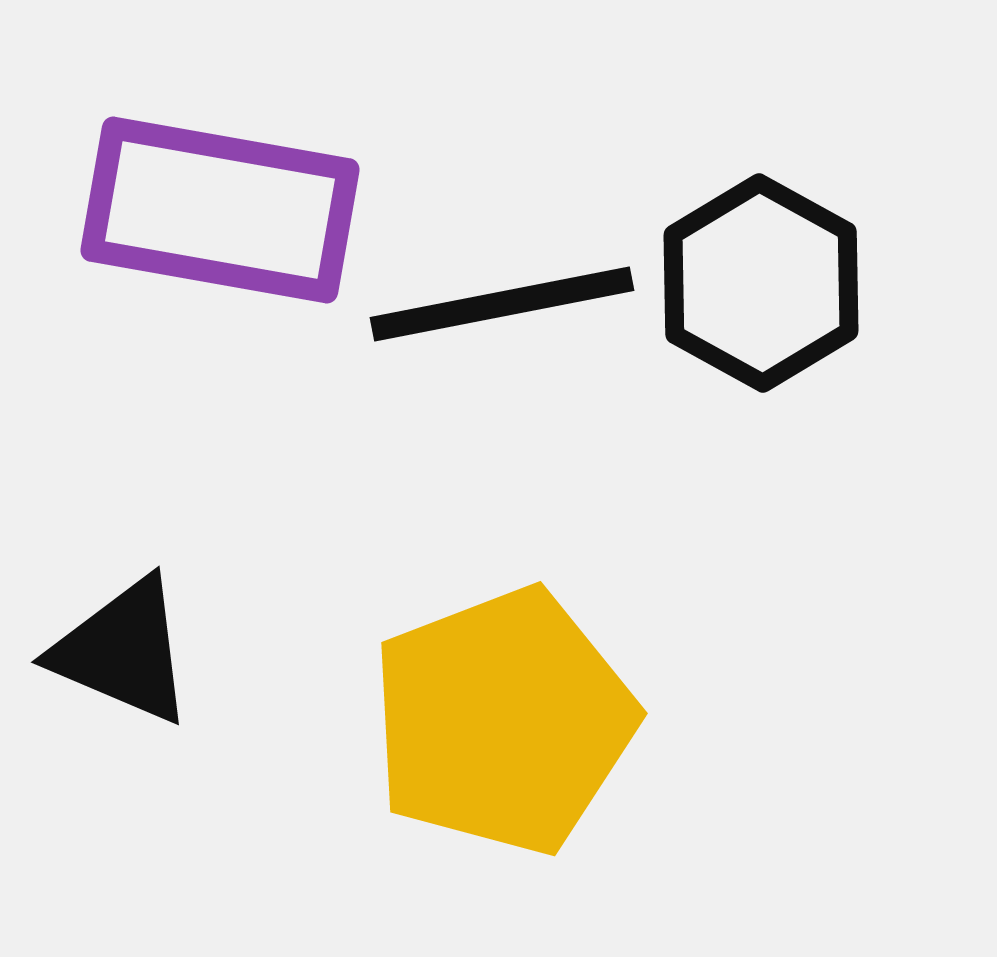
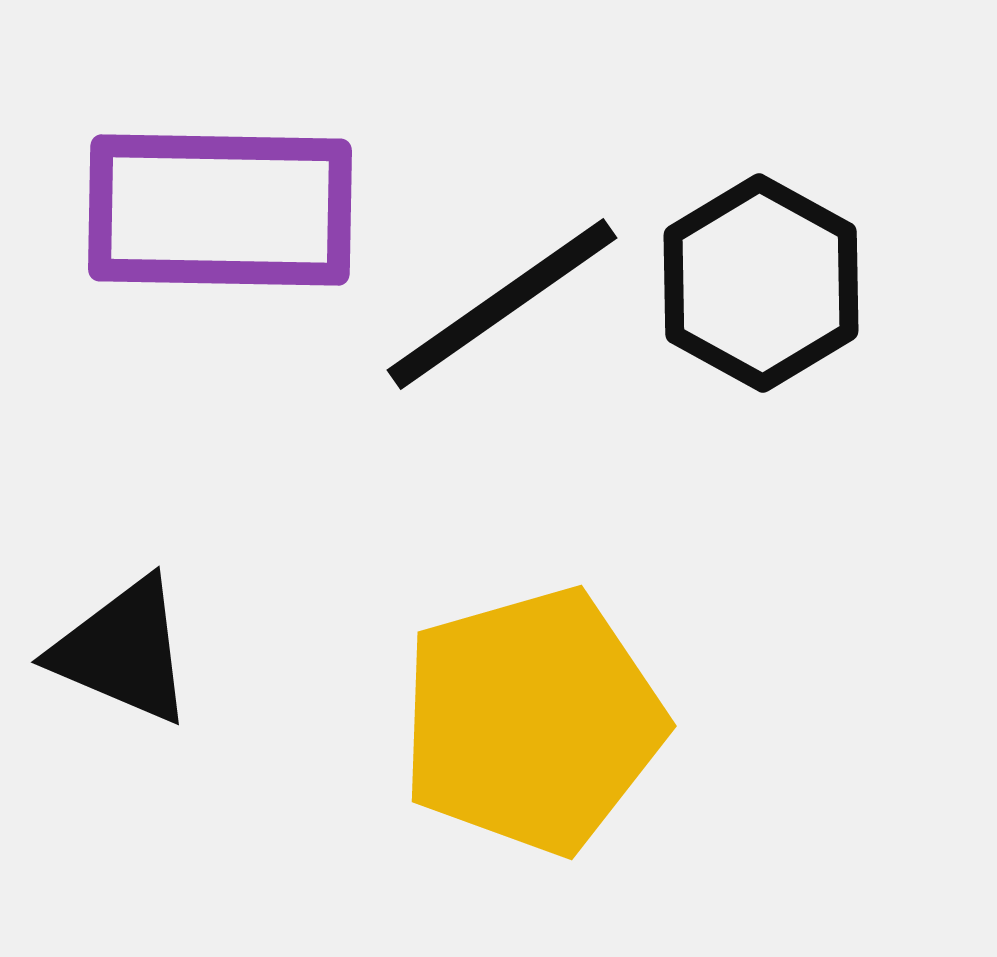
purple rectangle: rotated 9 degrees counterclockwise
black line: rotated 24 degrees counterclockwise
yellow pentagon: moved 29 px right; rotated 5 degrees clockwise
